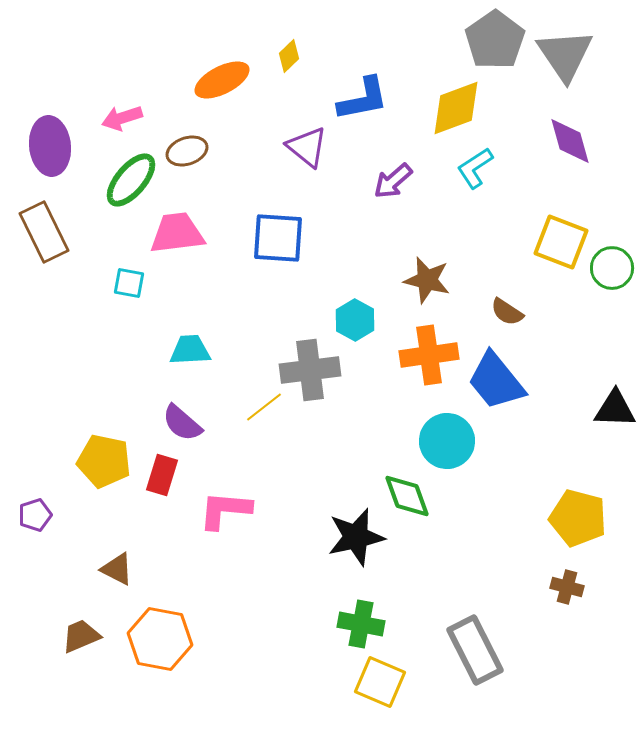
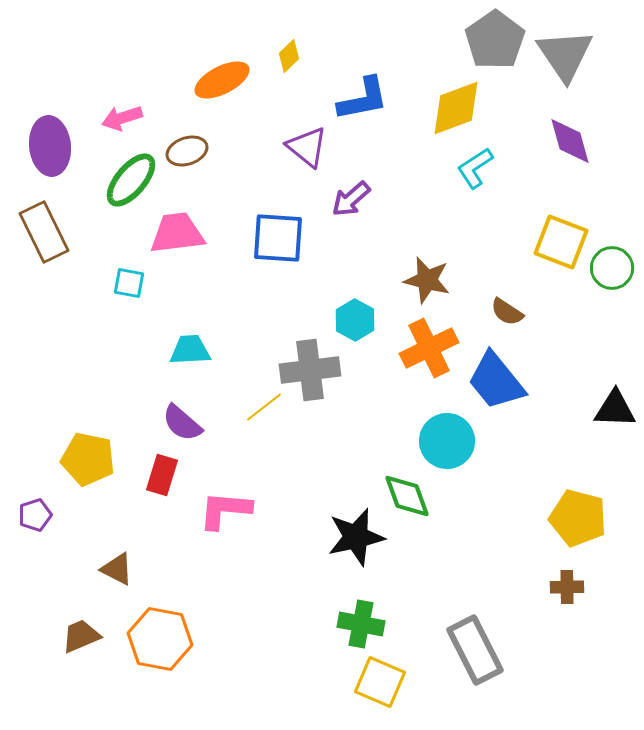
purple arrow at (393, 181): moved 42 px left, 18 px down
orange cross at (429, 355): moved 7 px up; rotated 18 degrees counterclockwise
yellow pentagon at (104, 461): moved 16 px left, 2 px up
brown cross at (567, 587): rotated 16 degrees counterclockwise
